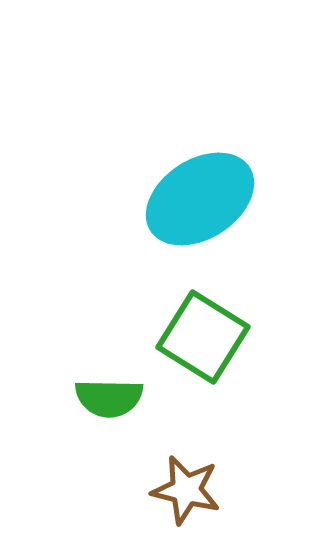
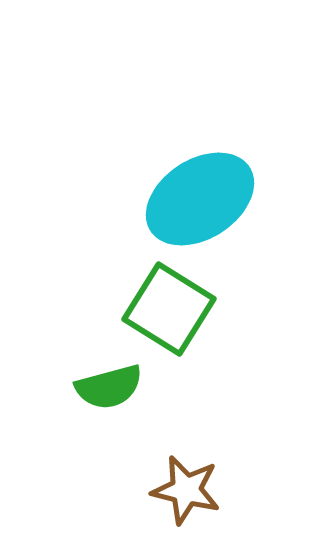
green square: moved 34 px left, 28 px up
green semicircle: moved 11 px up; rotated 16 degrees counterclockwise
